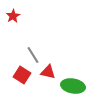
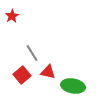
red star: moved 1 px left
gray line: moved 1 px left, 2 px up
red square: rotated 18 degrees clockwise
